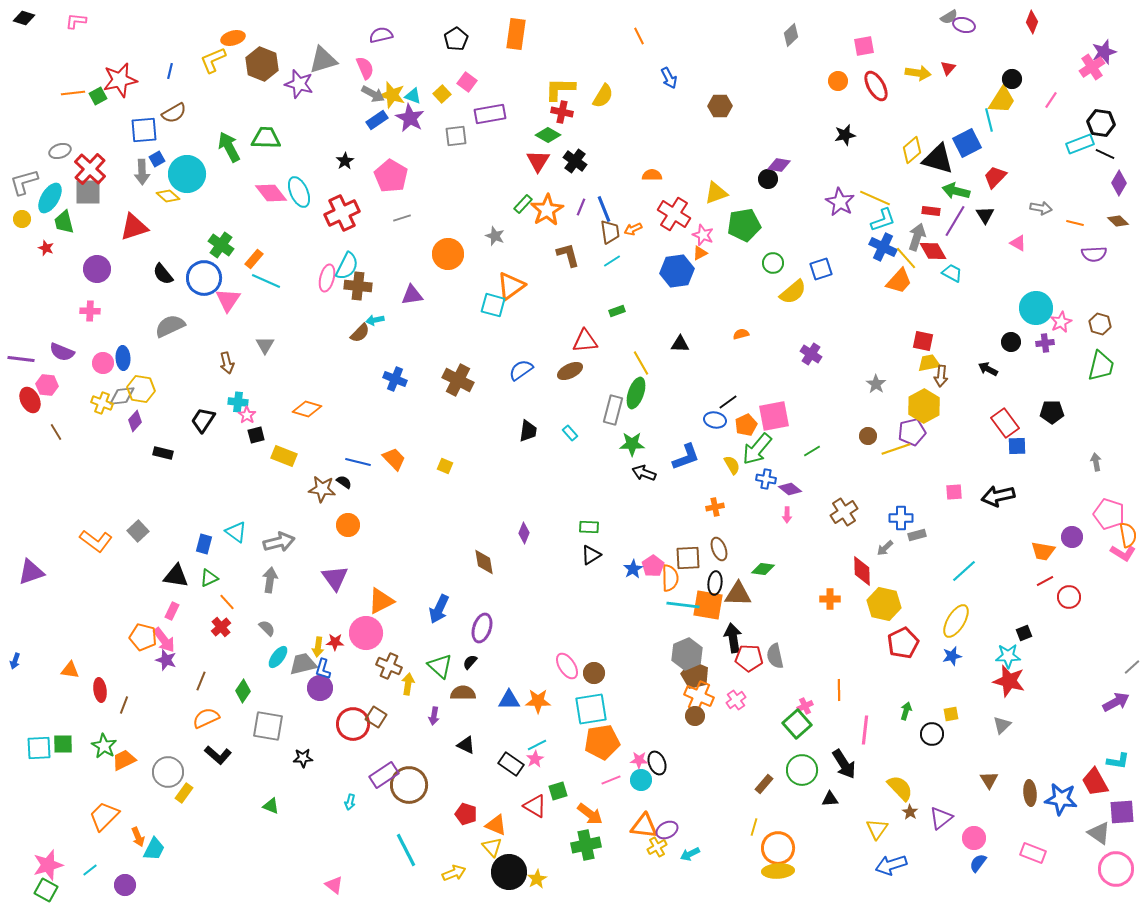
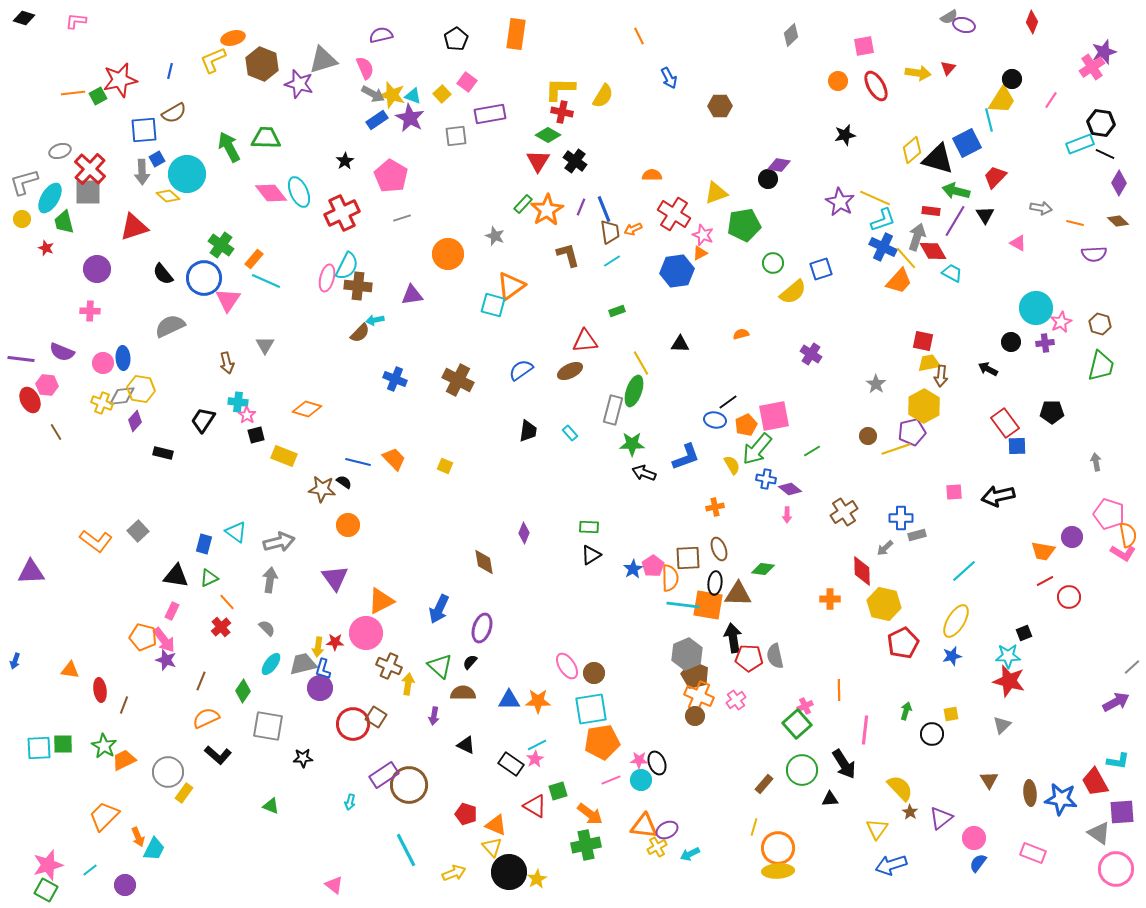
green ellipse at (636, 393): moved 2 px left, 2 px up
purple triangle at (31, 572): rotated 16 degrees clockwise
cyan ellipse at (278, 657): moved 7 px left, 7 px down
